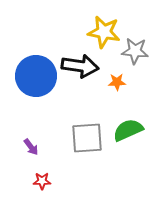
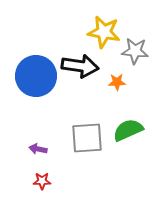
purple arrow: moved 7 px right, 2 px down; rotated 138 degrees clockwise
